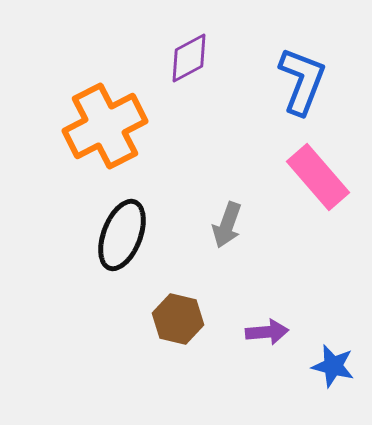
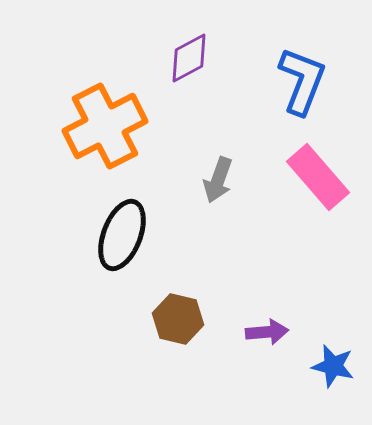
gray arrow: moved 9 px left, 45 px up
